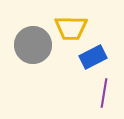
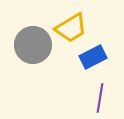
yellow trapezoid: rotated 32 degrees counterclockwise
purple line: moved 4 px left, 5 px down
